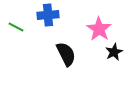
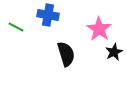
blue cross: rotated 15 degrees clockwise
black semicircle: rotated 10 degrees clockwise
